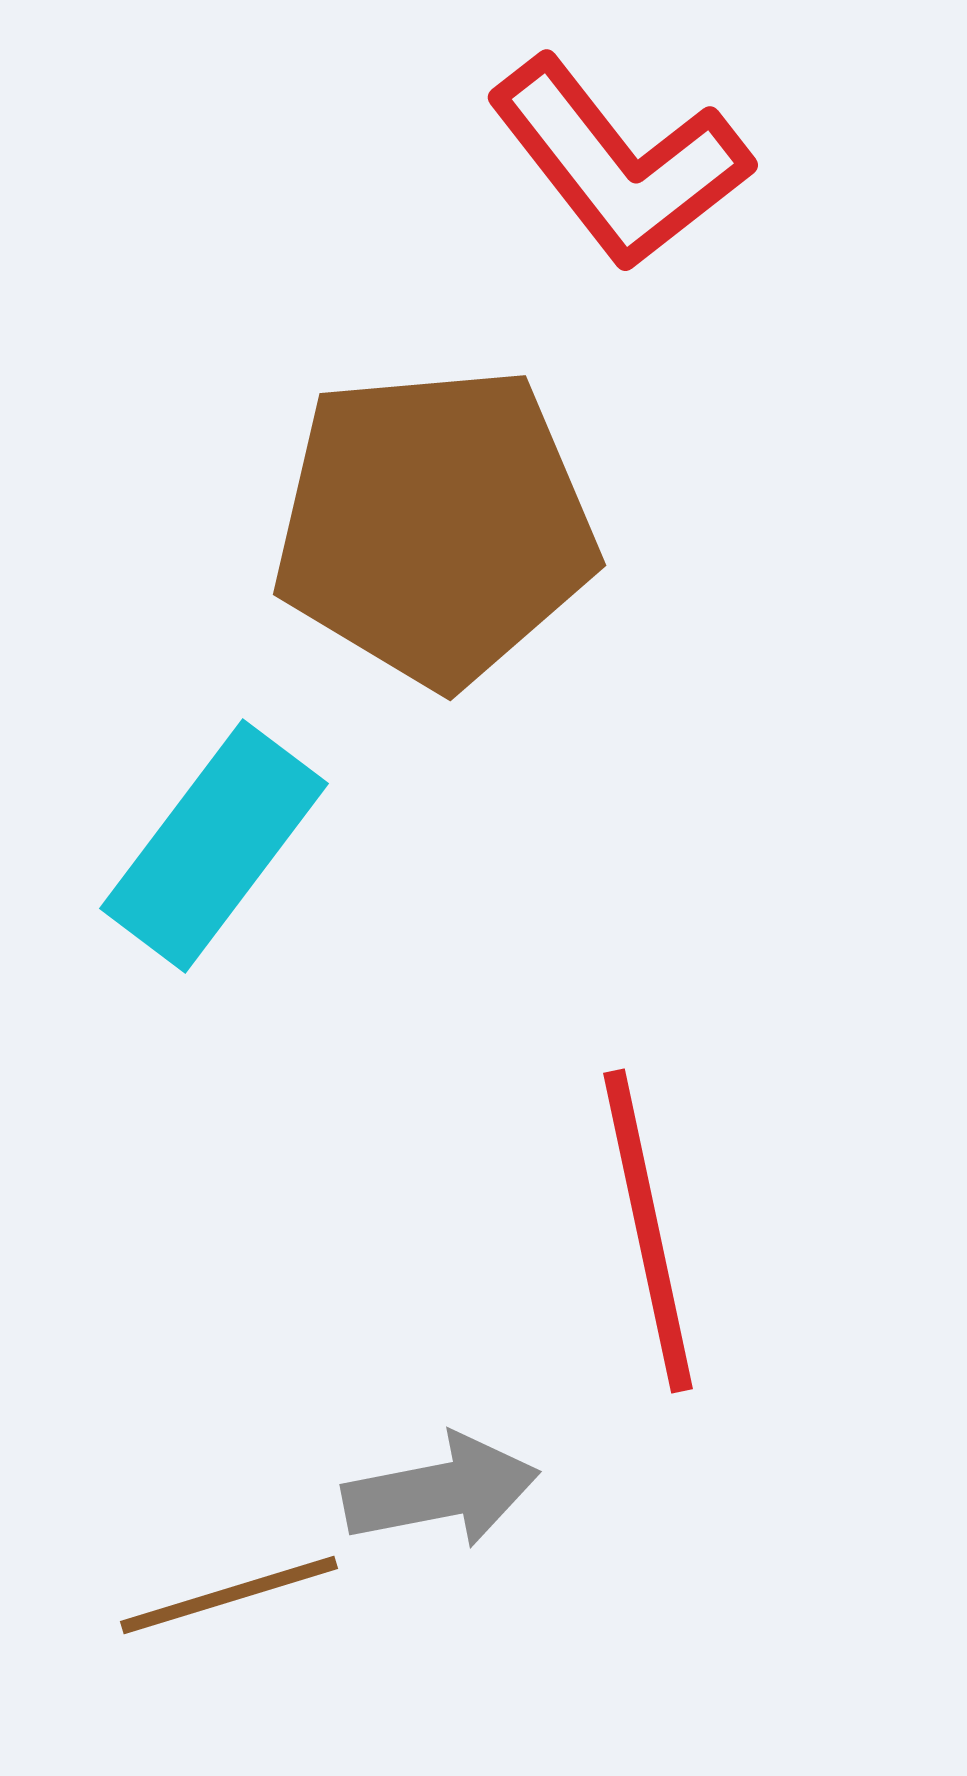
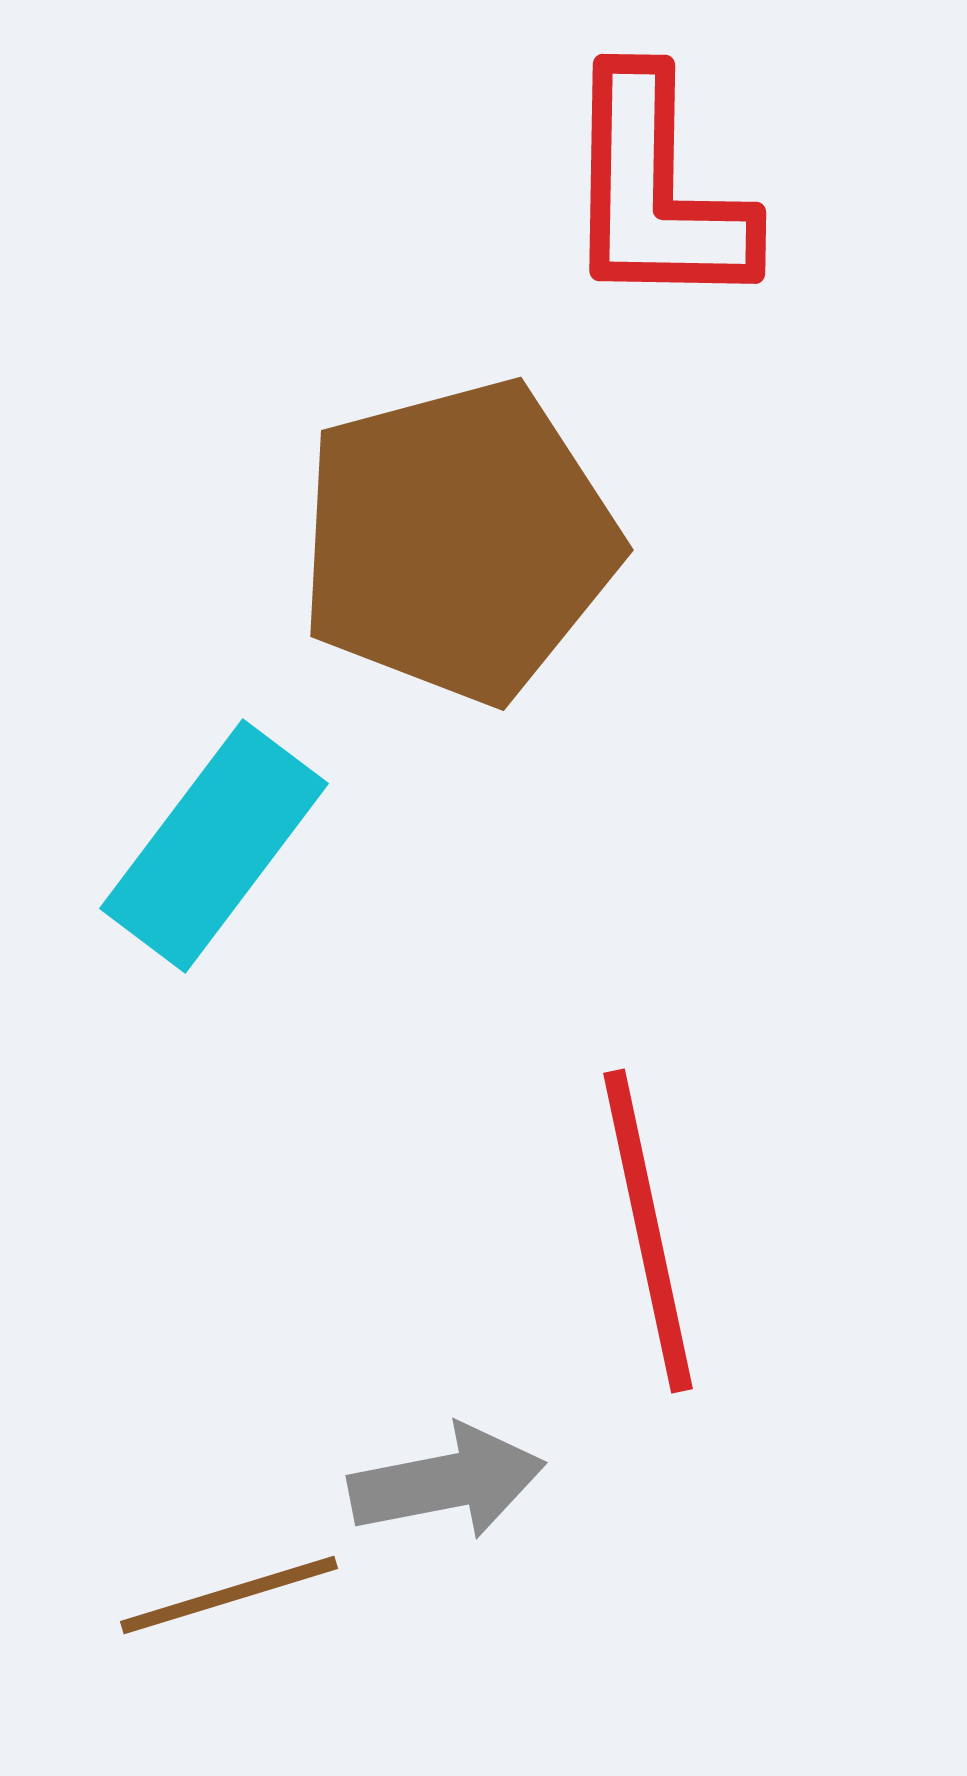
red L-shape: moved 37 px right, 28 px down; rotated 39 degrees clockwise
brown pentagon: moved 23 px right, 15 px down; rotated 10 degrees counterclockwise
gray arrow: moved 6 px right, 9 px up
